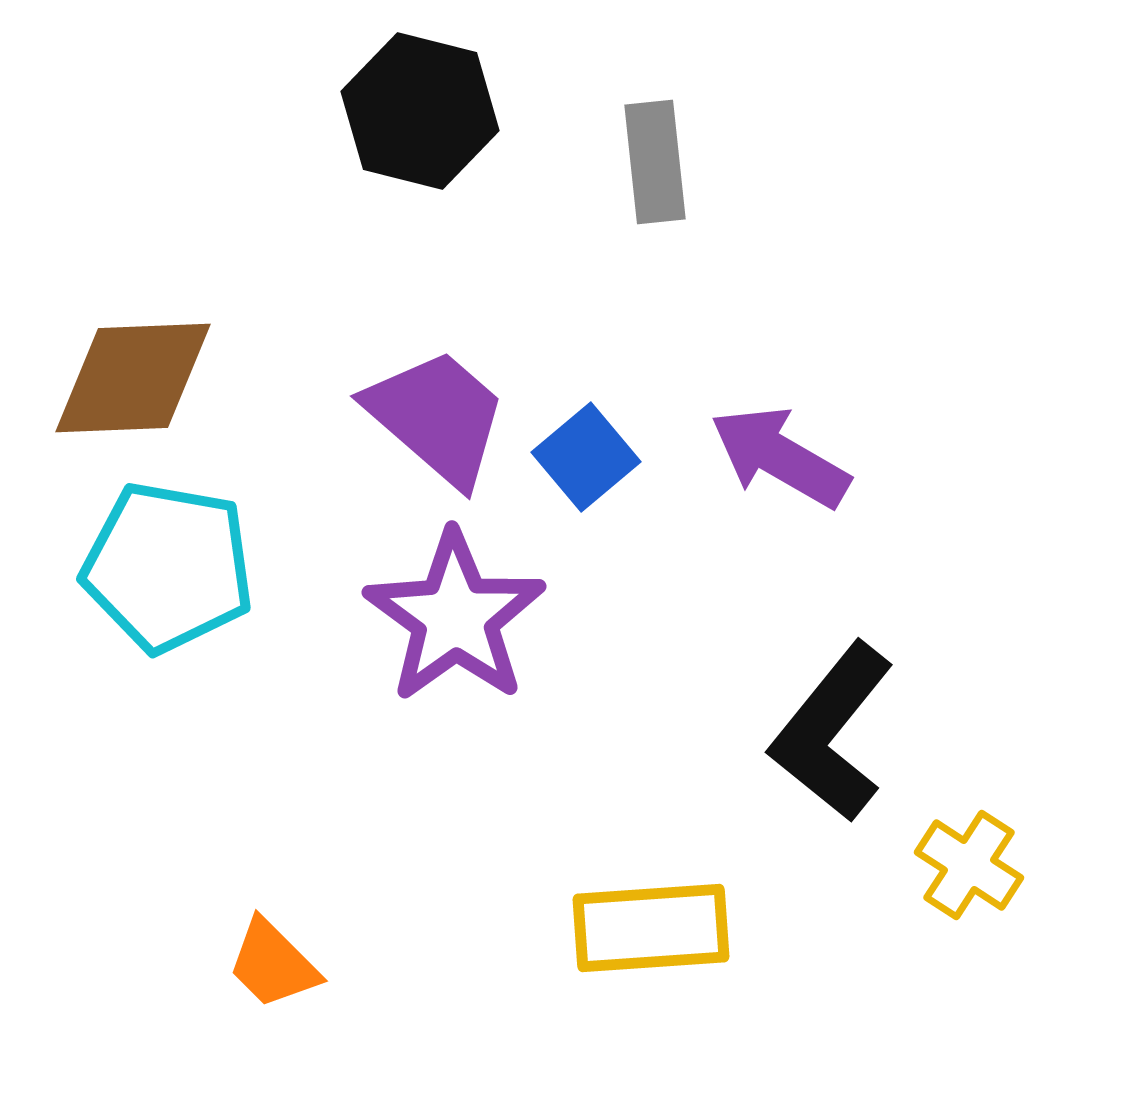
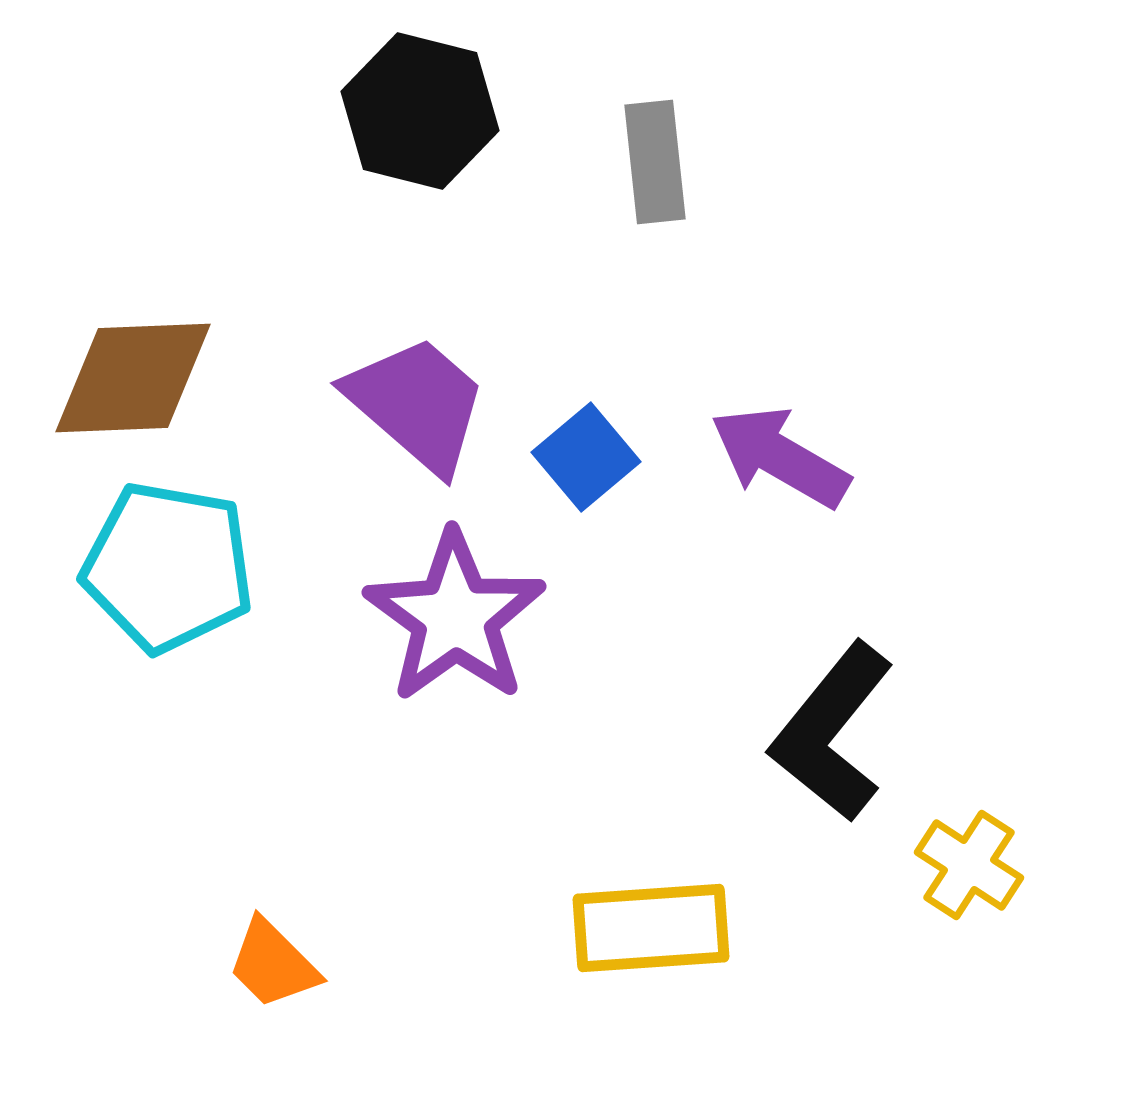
purple trapezoid: moved 20 px left, 13 px up
